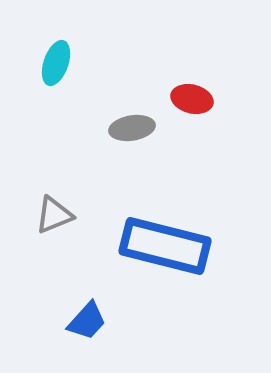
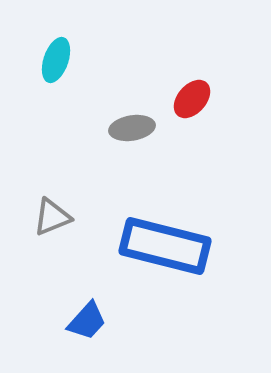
cyan ellipse: moved 3 px up
red ellipse: rotated 63 degrees counterclockwise
gray triangle: moved 2 px left, 2 px down
